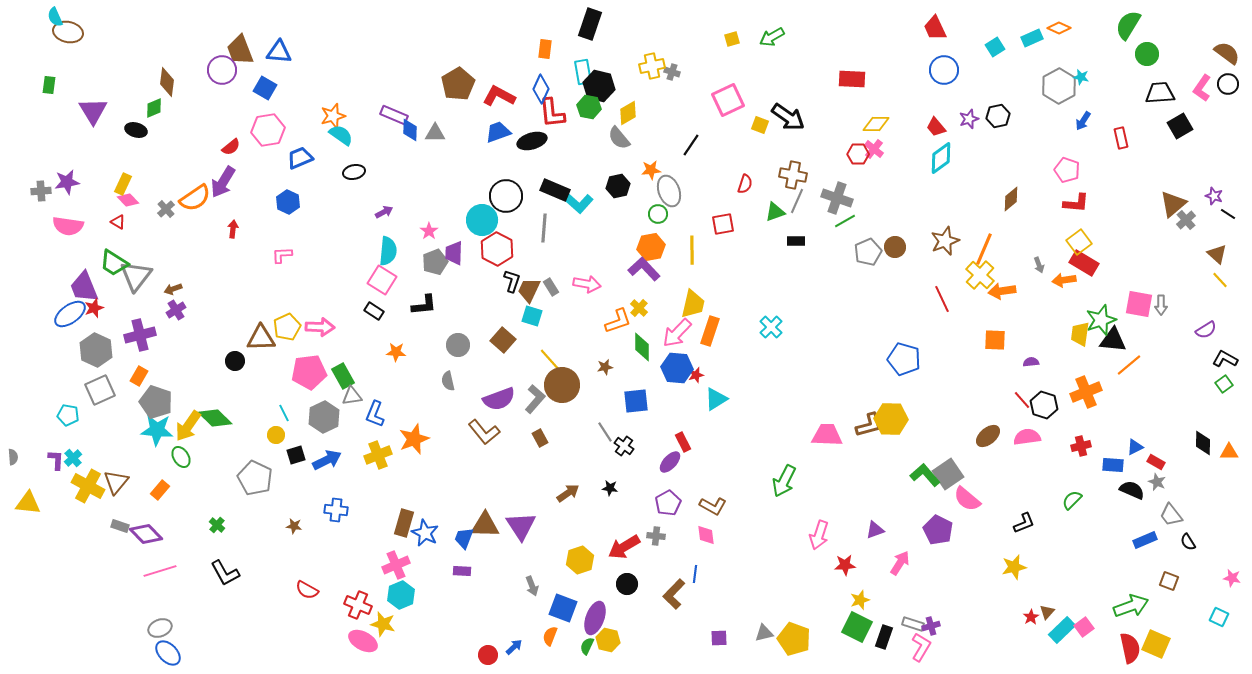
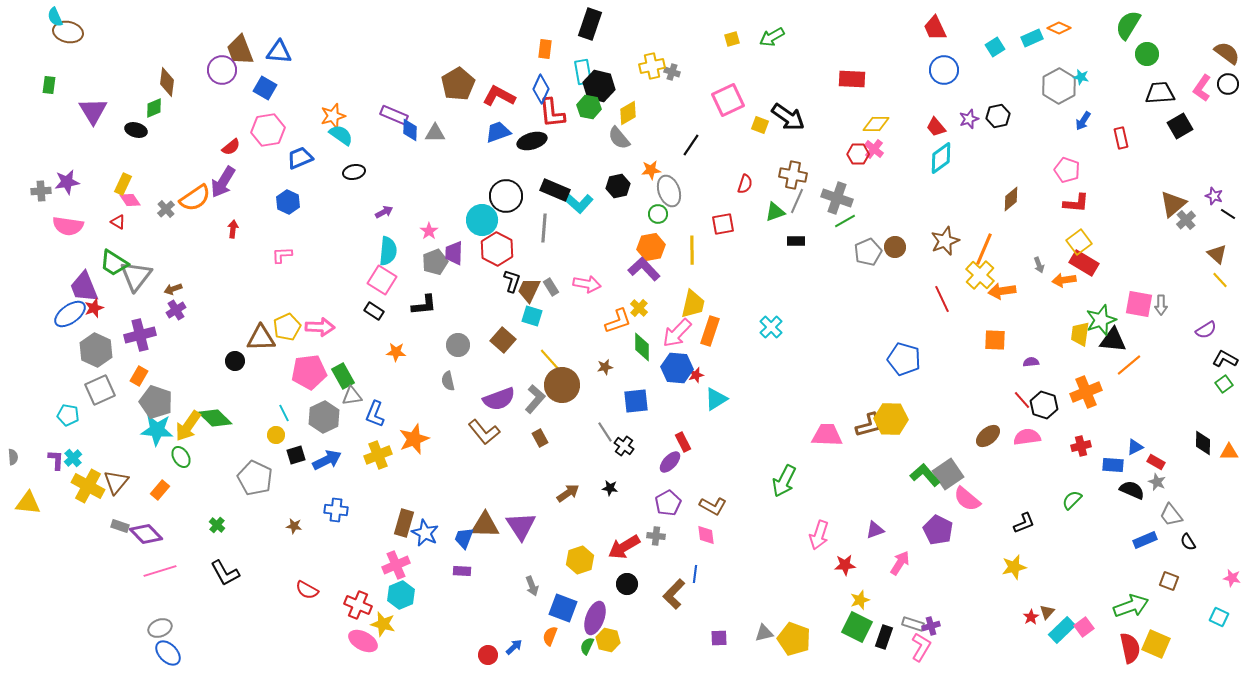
pink diamond at (128, 200): moved 2 px right; rotated 10 degrees clockwise
